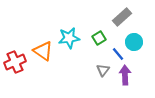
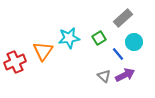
gray rectangle: moved 1 px right, 1 px down
orange triangle: rotated 30 degrees clockwise
gray triangle: moved 1 px right, 6 px down; rotated 24 degrees counterclockwise
purple arrow: rotated 66 degrees clockwise
